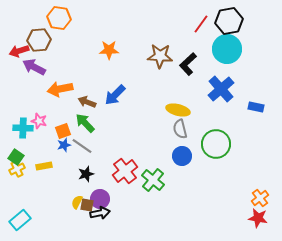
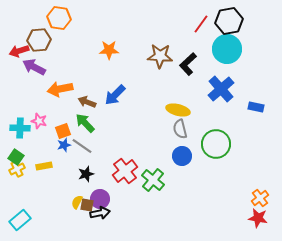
cyan cross: moved 3 px left
